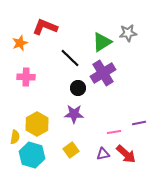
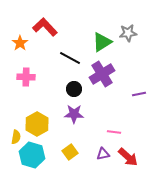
red L-shape: rotated 25 degrees clockwise
orange star: rotated 14 degrees counterclockwise
black line: rotated 15 degrees counterclockwise
purple cross: moved 1 px left, 1 px down
black circle: moved 4 px left, 1 px down
purple line: moved 29 px up
pink line: rotated 16 degrees clockwise
yellow semicircle: moved 1 px right
yellow square: moved 1 px left, 2 px down
red arrow: moved 2 px right, 3 px down
